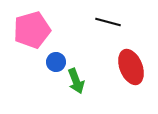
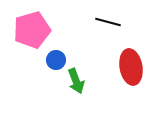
blue circle: moved 2 px up
red ellipse: rotated 12 degrees clockwise
